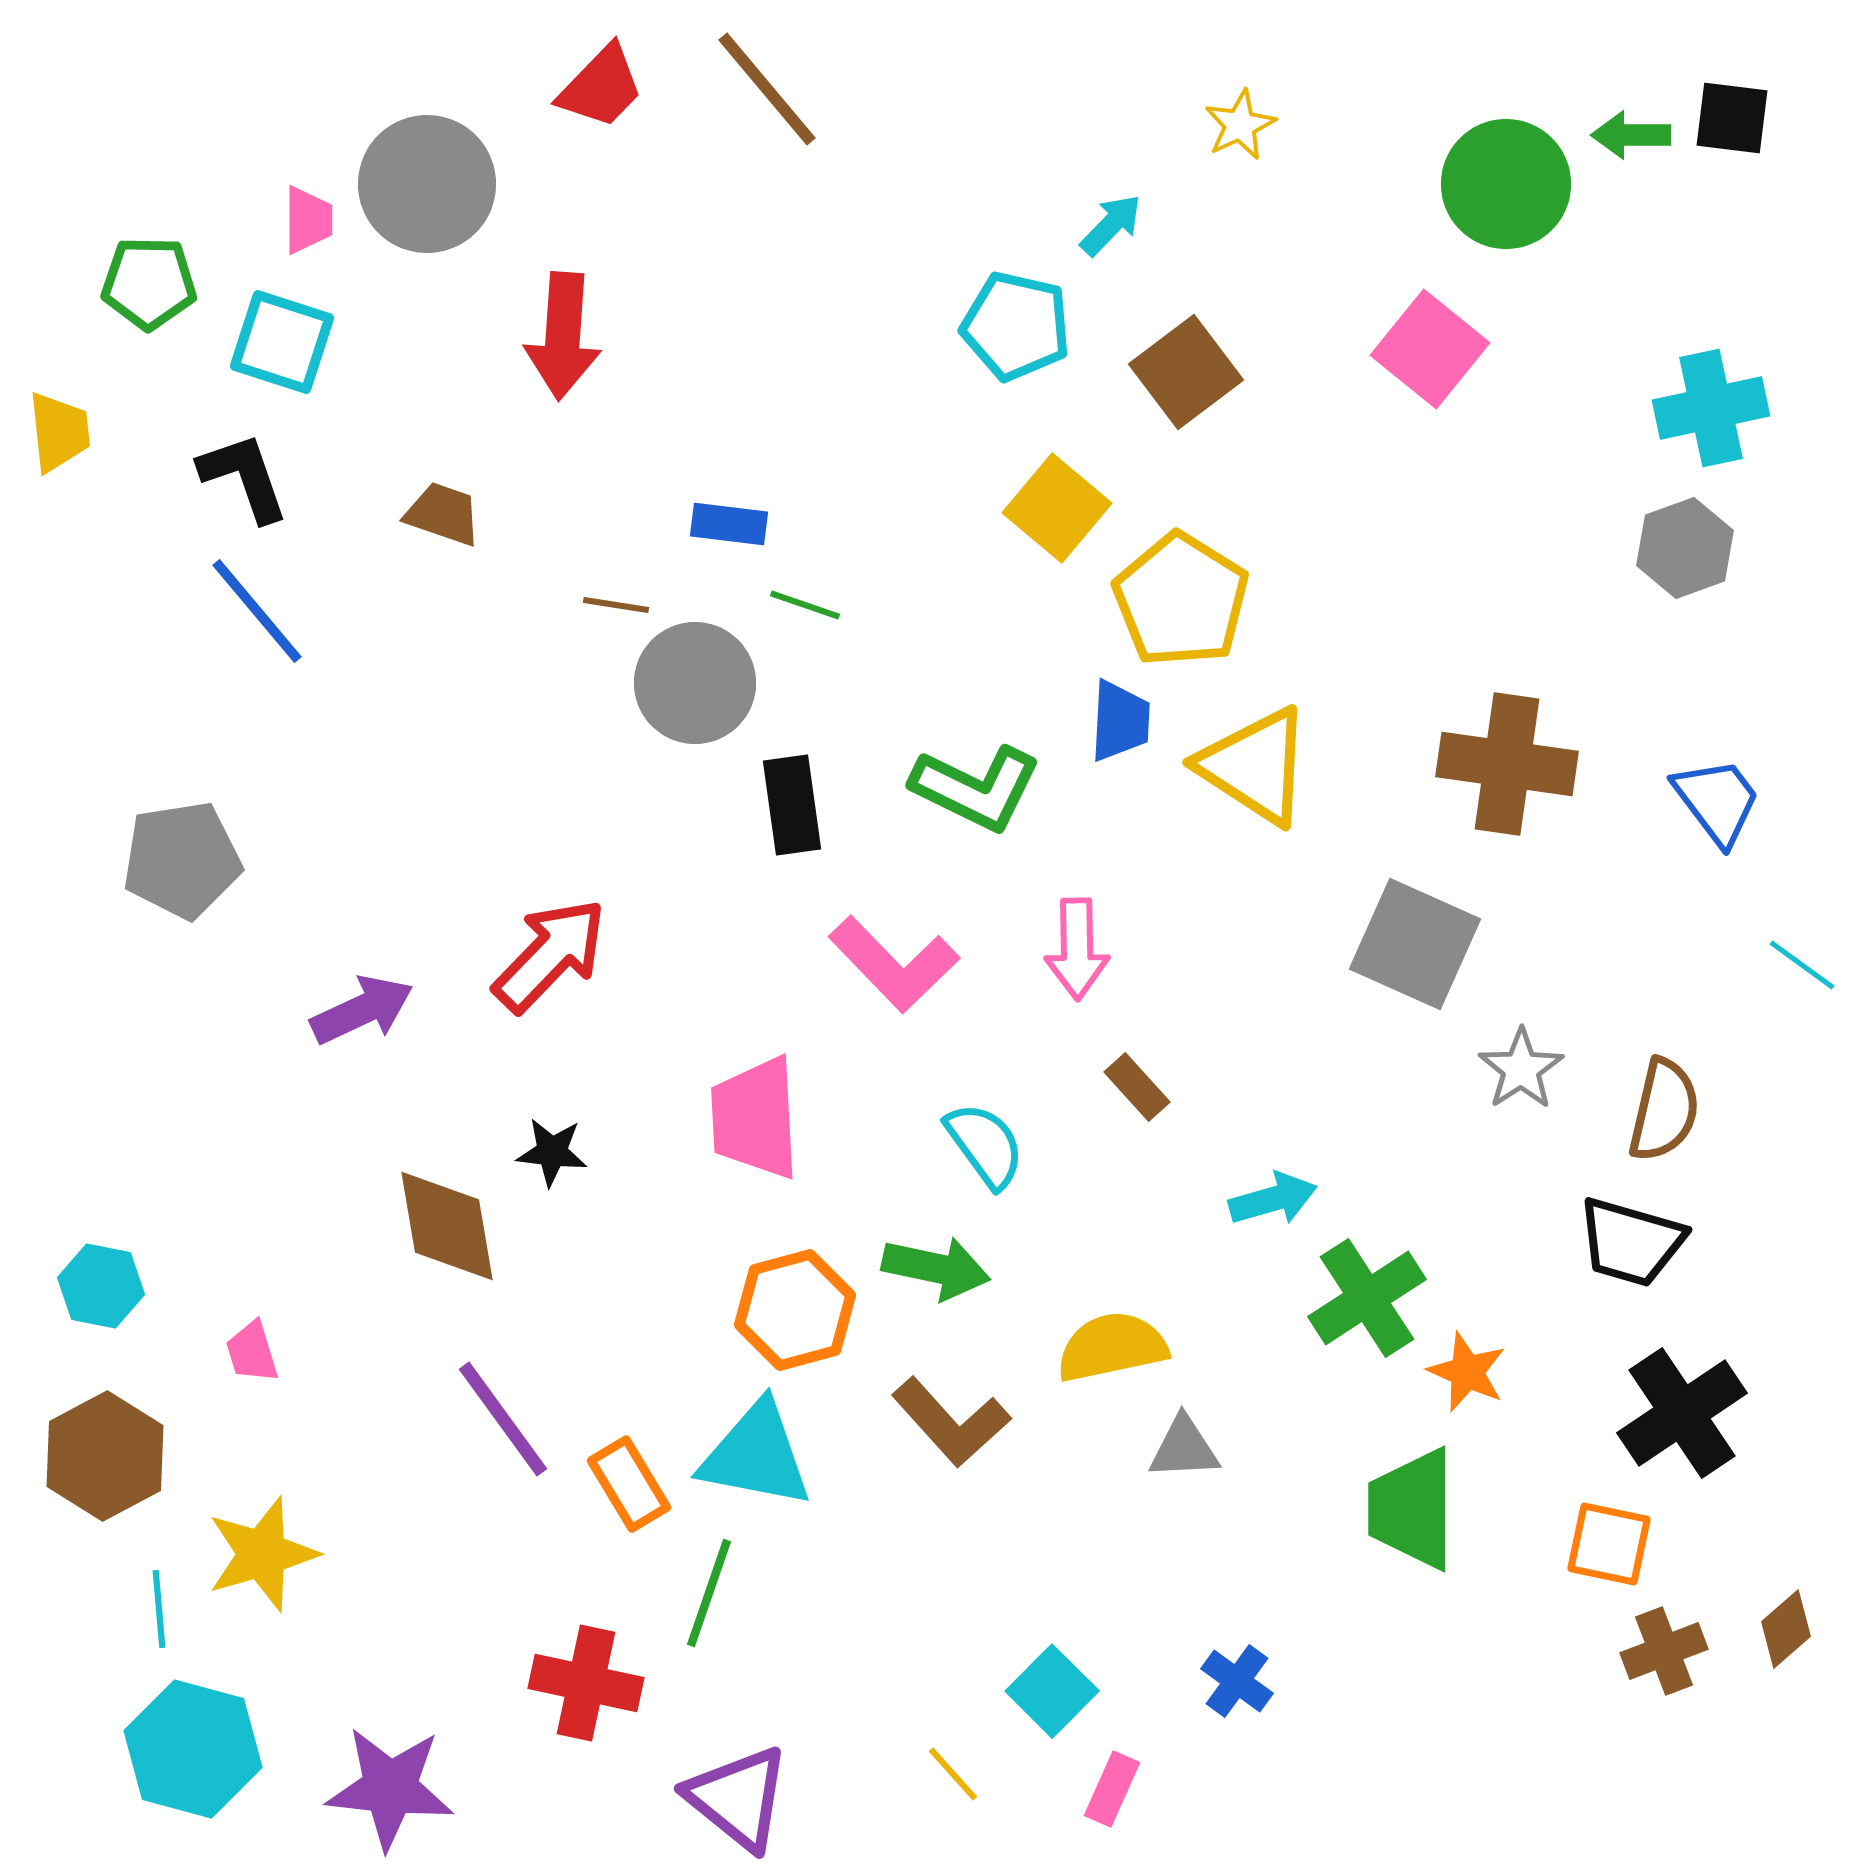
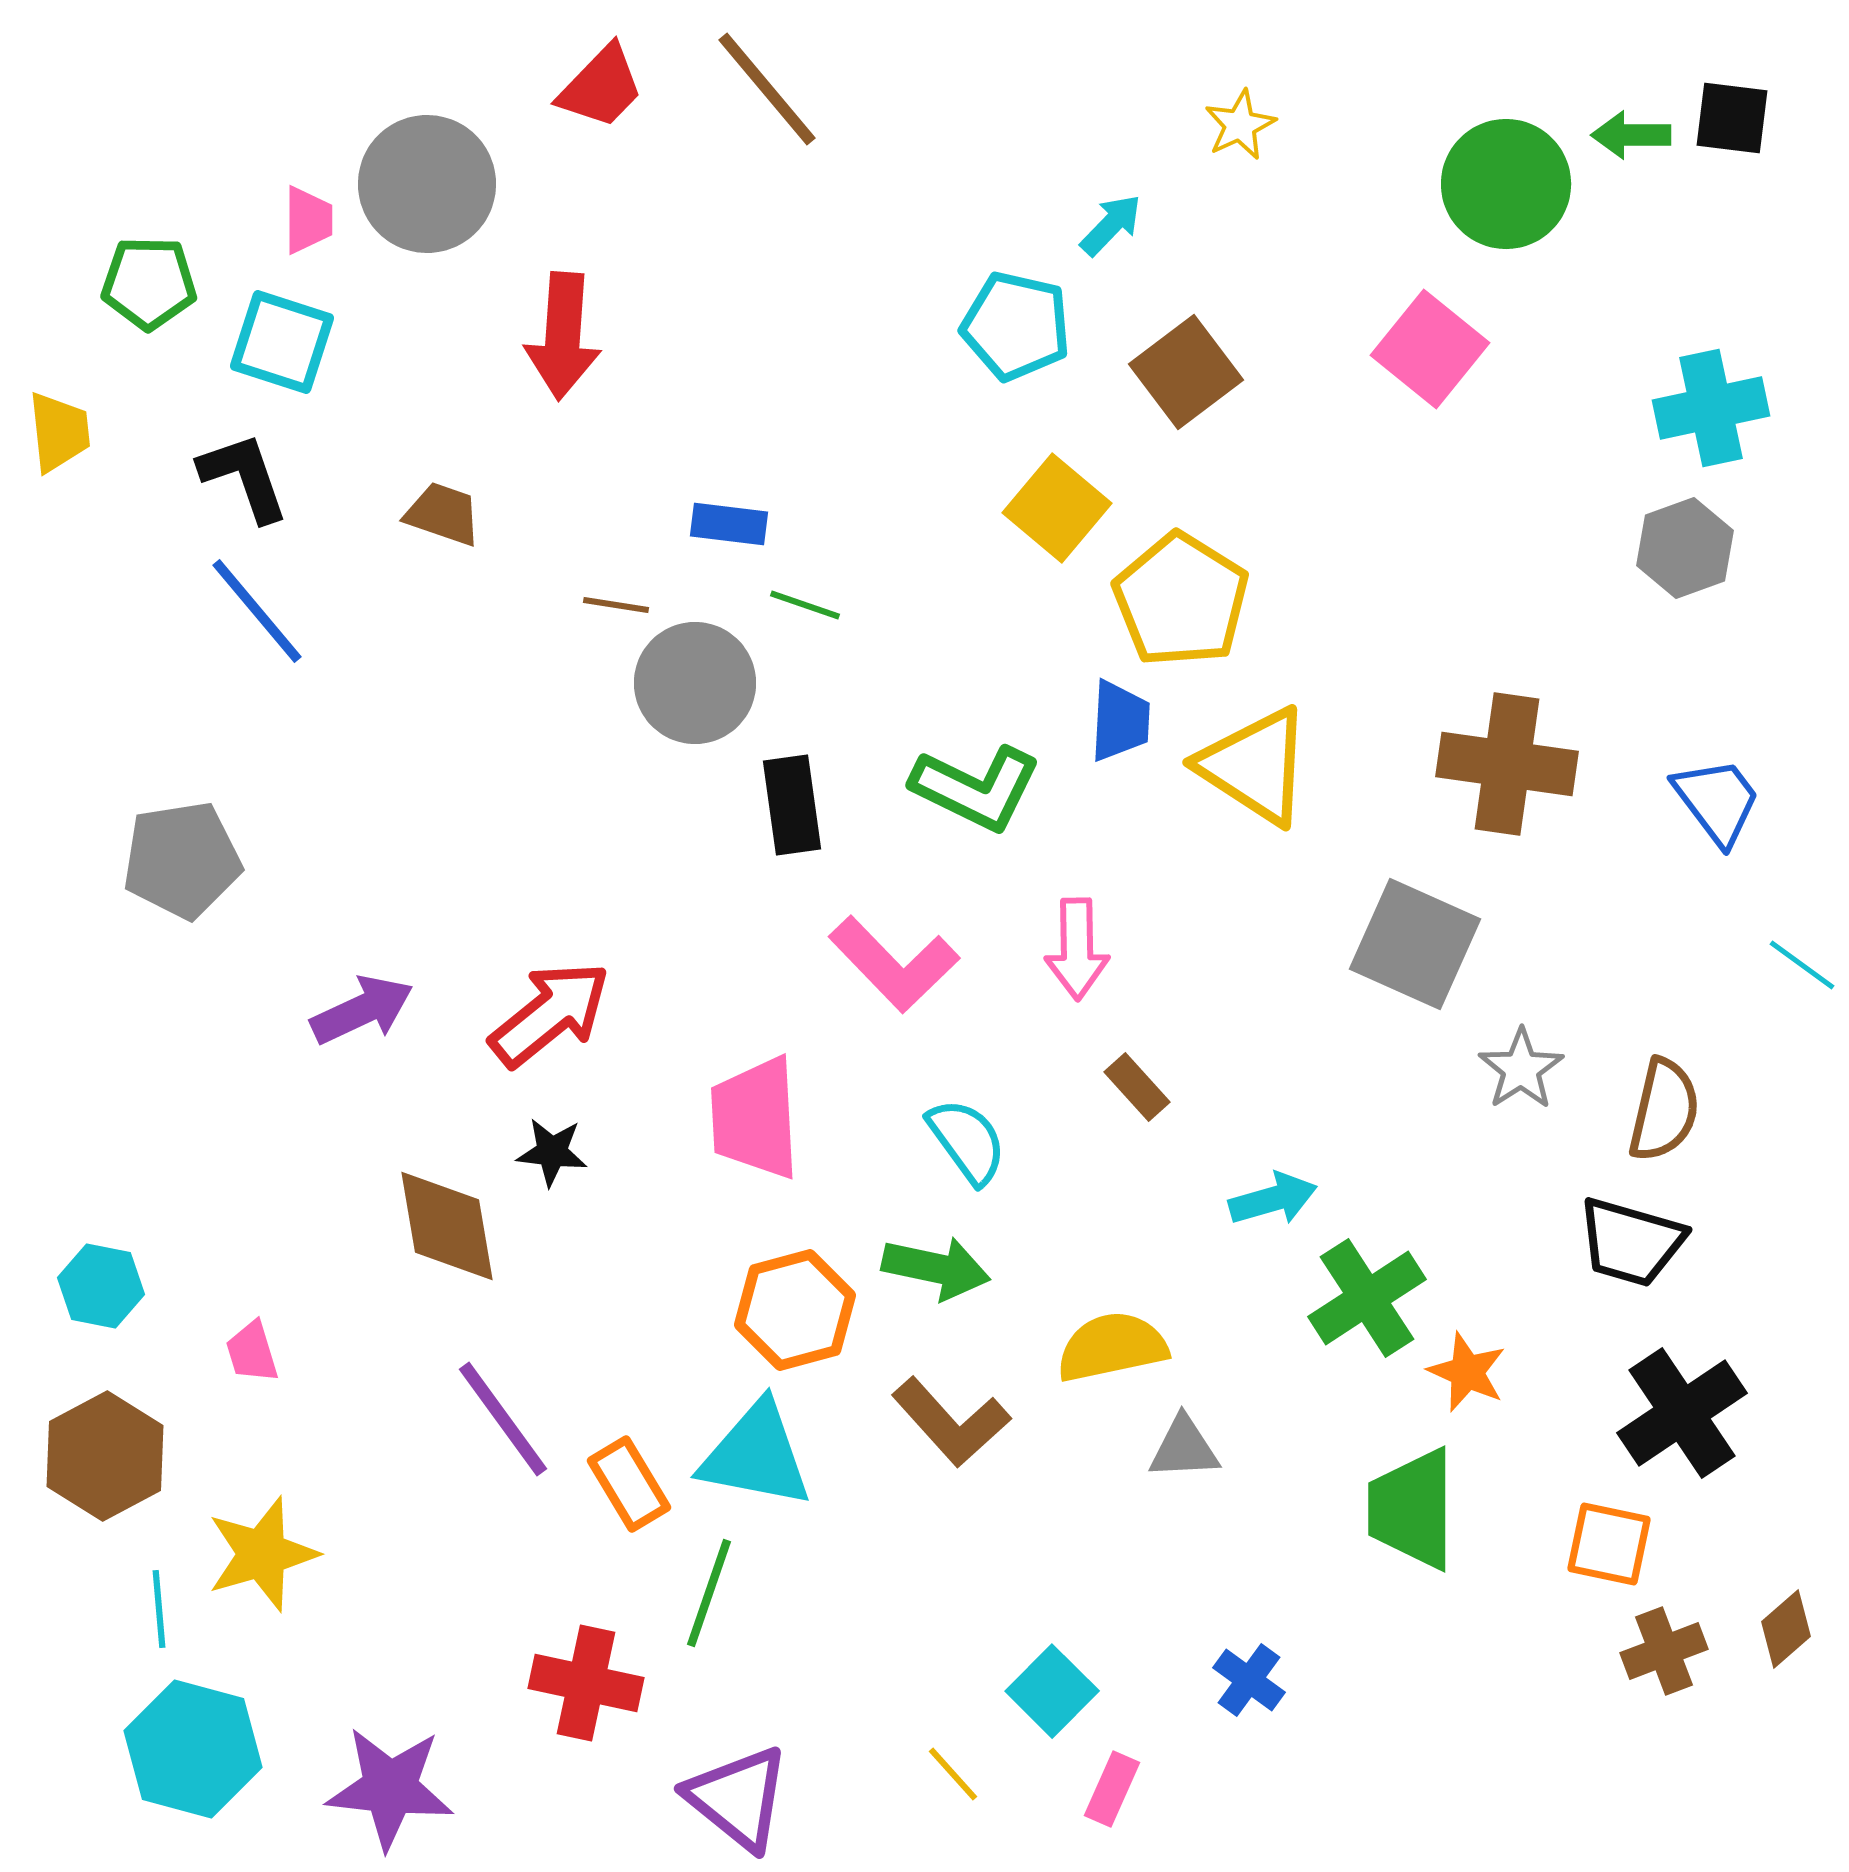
red arrow at (550, 955): moved 59 px down; rotated 7 degrees clockwise
cyan semicircle at (985, 1145): moved 18 px left, 4 px up
blue cross at (1237, 1681): moved 12 px right, 1 px up
